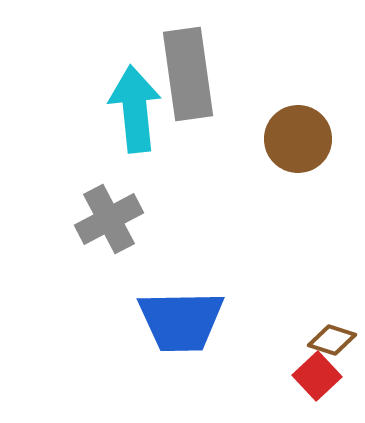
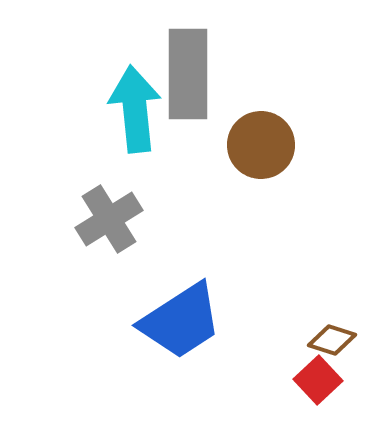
gray rectangle: rotated 8 degrees clockwise
brown circle: moved 37 px left, 6 px down
gray cross: rotated 4 degrees counterclockwise
blue trapezoid: rotated 32 degrees counterclockwise
red square: moved 1 px right, 4 px down
